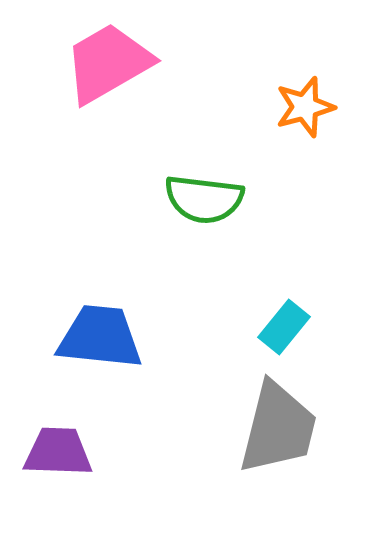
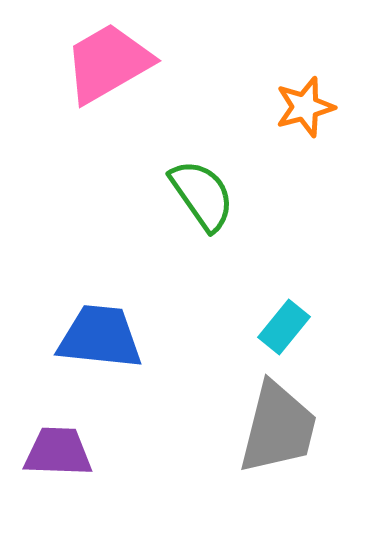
green semicircle: moved 2 px left, 4 px up; rotated 132 degrees counterclockwise
